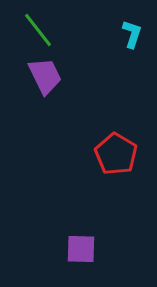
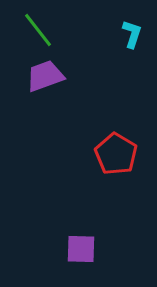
purple trapezoid: rotated 84 degrees counterclockwise
